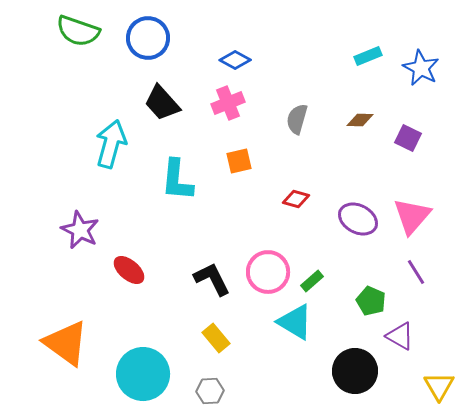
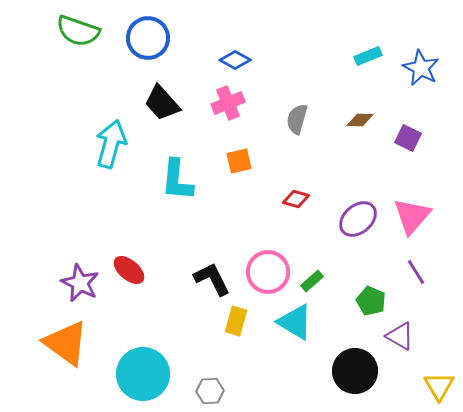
purple ellipse: rotated 69 degrees counterclockwise
purple star: moved 53 px down
yellow rectangle: moved 20 px right, 17 px up; rotated 56 degrees clockwise
